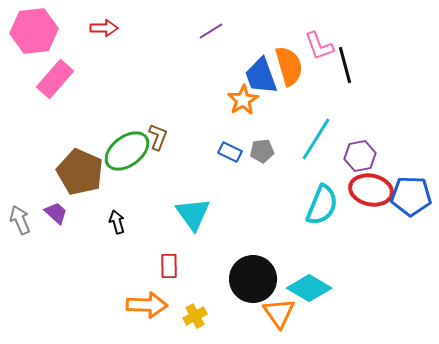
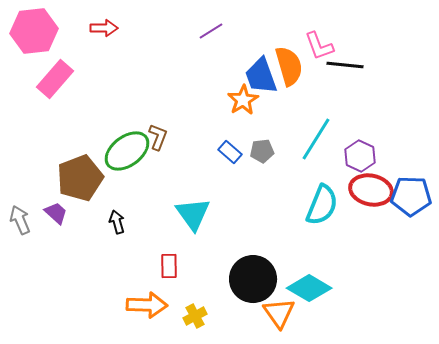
black line: rotated 69 degrees counterclockwise
blue rectangle: rotated 15 degrees clockwise
purple hexagon: rotated 24 degrees counterclockwise
brown pentagon: moved 6 px down; rotated 27 degrees clockwise
